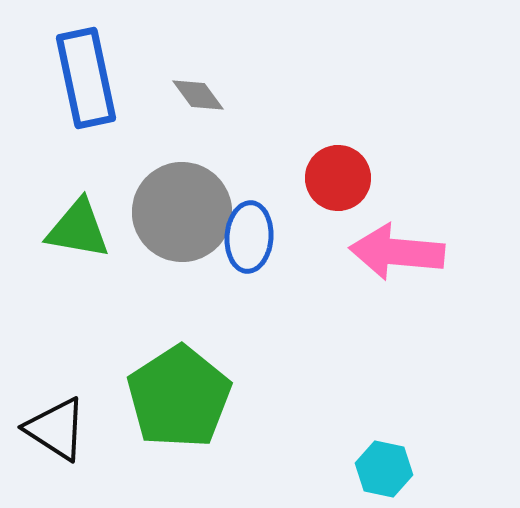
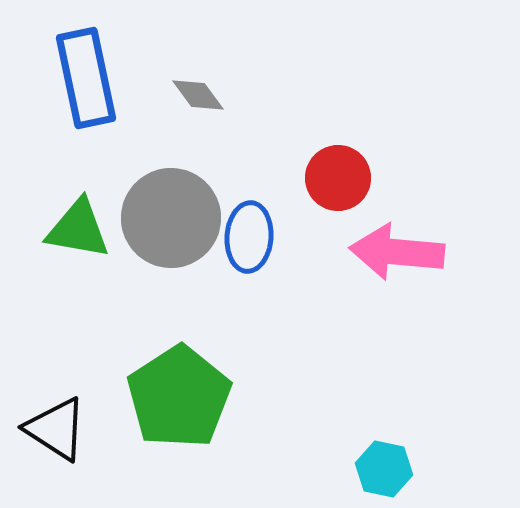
gray circle: moved 11 px left, 6 px down
